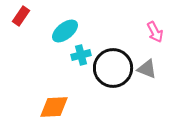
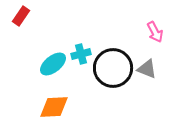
cyan ellipse: moved 12 px left, 33 px down
cyan cross: moved 1 px up
